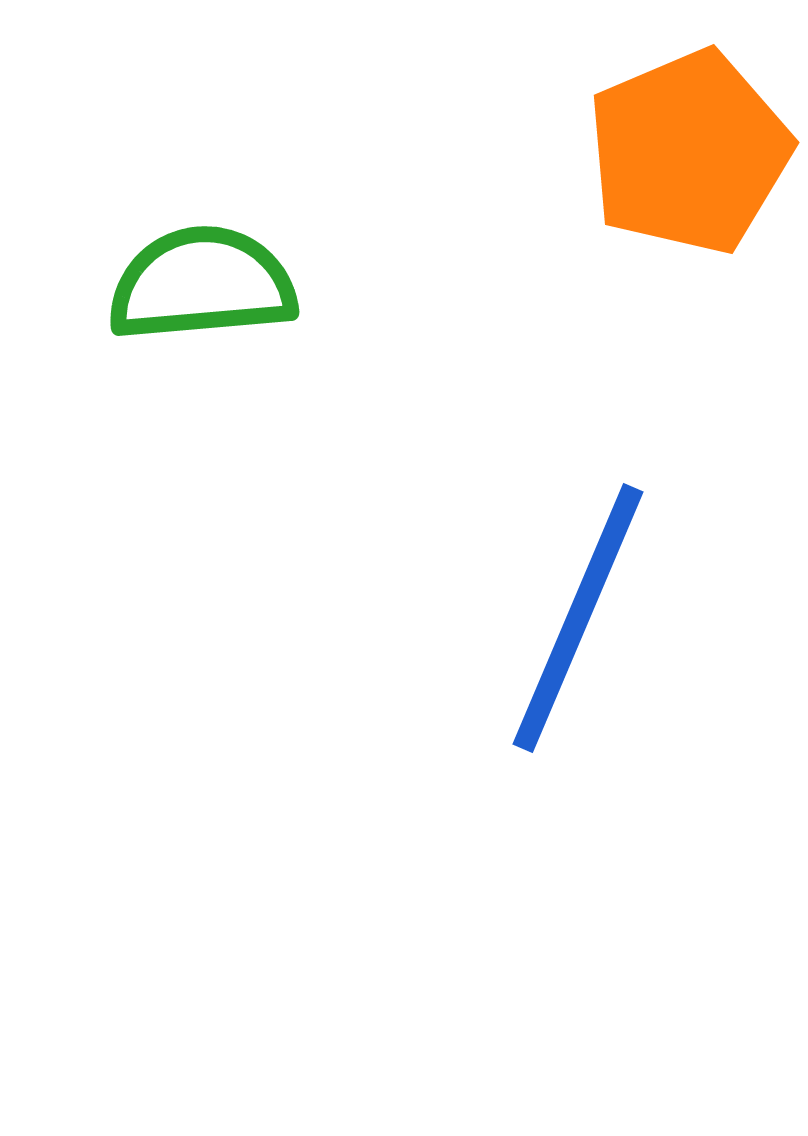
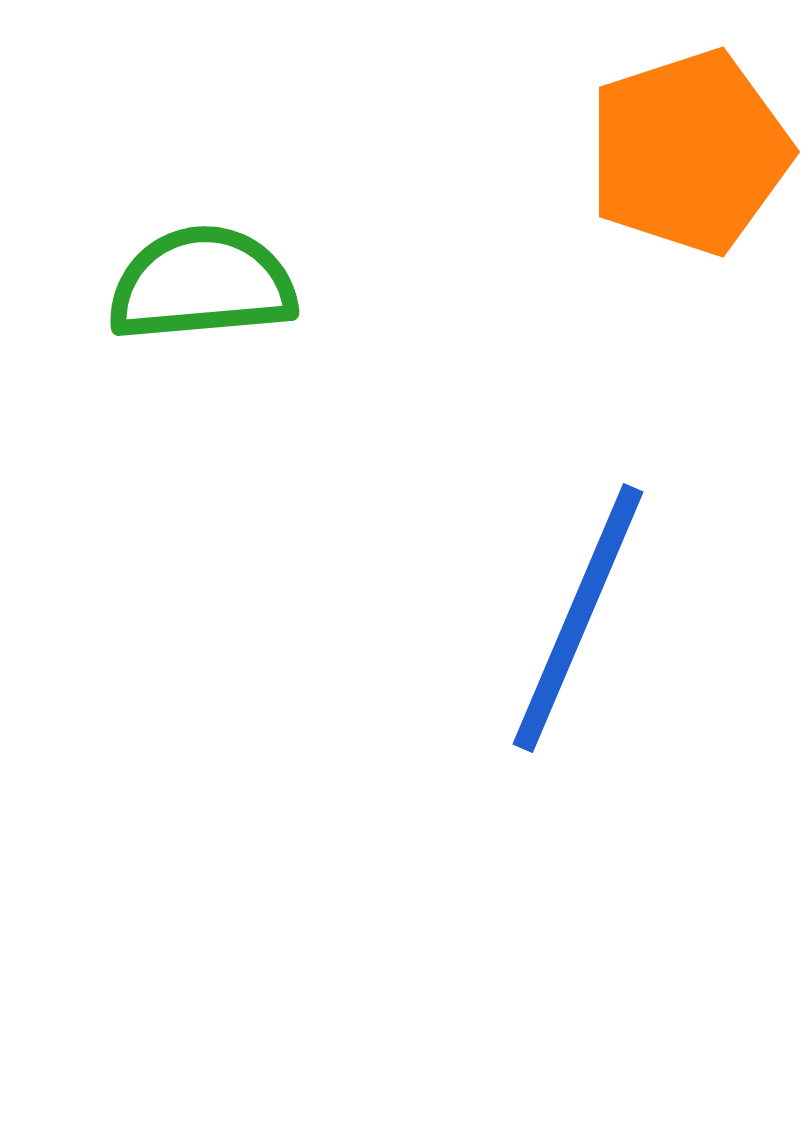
orange pentagon: rotated 5 degrees clockwise
